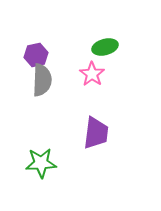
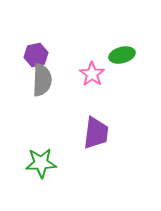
green ellipse: moved 17 px right, 8 px down
